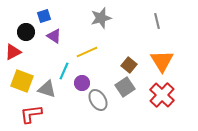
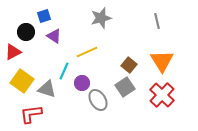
yellow square: rotated 15 degrees clockwise
